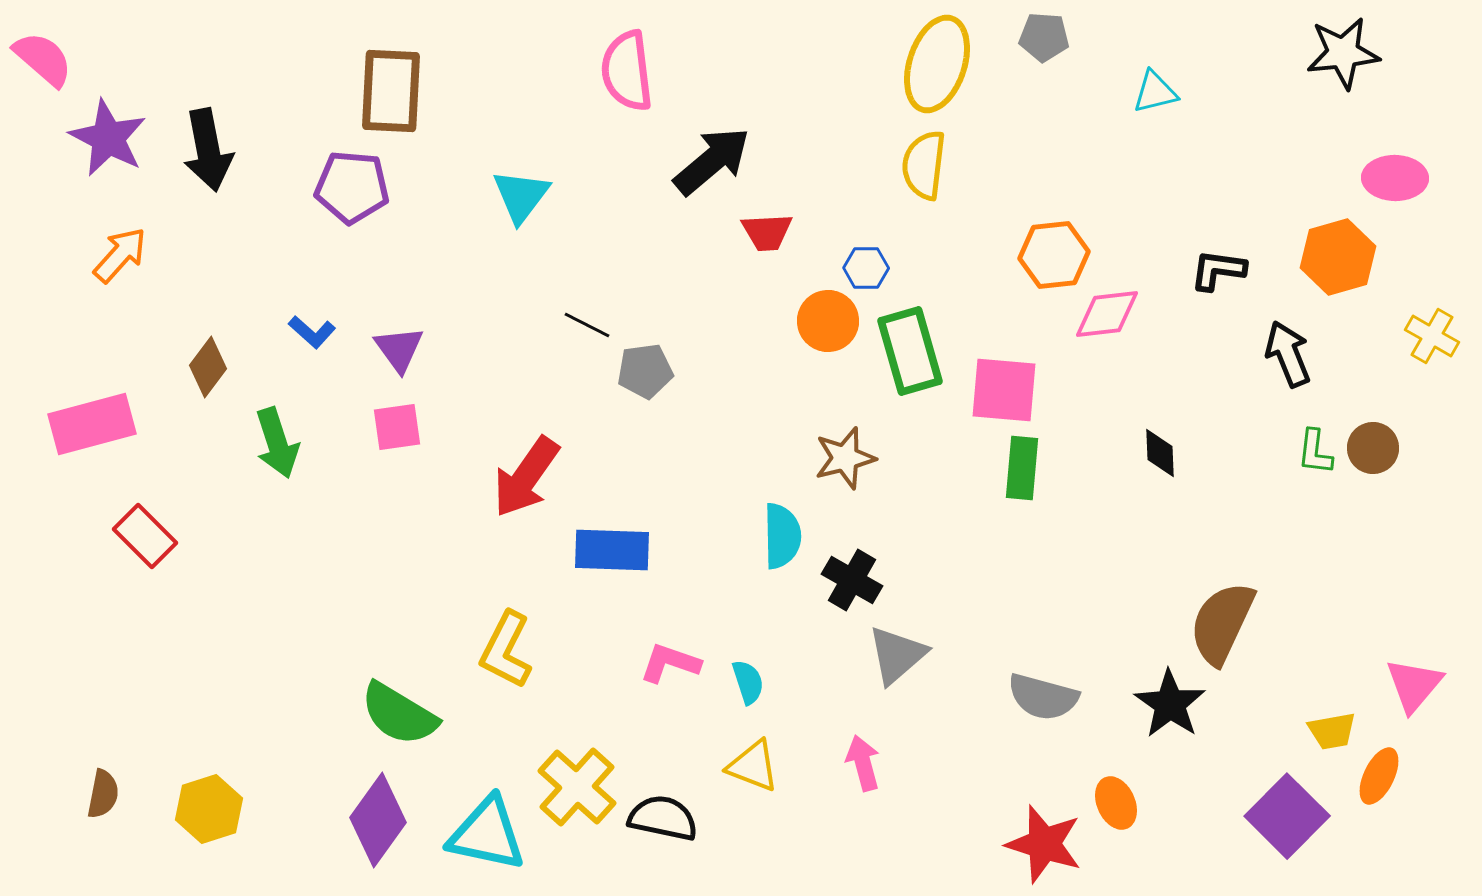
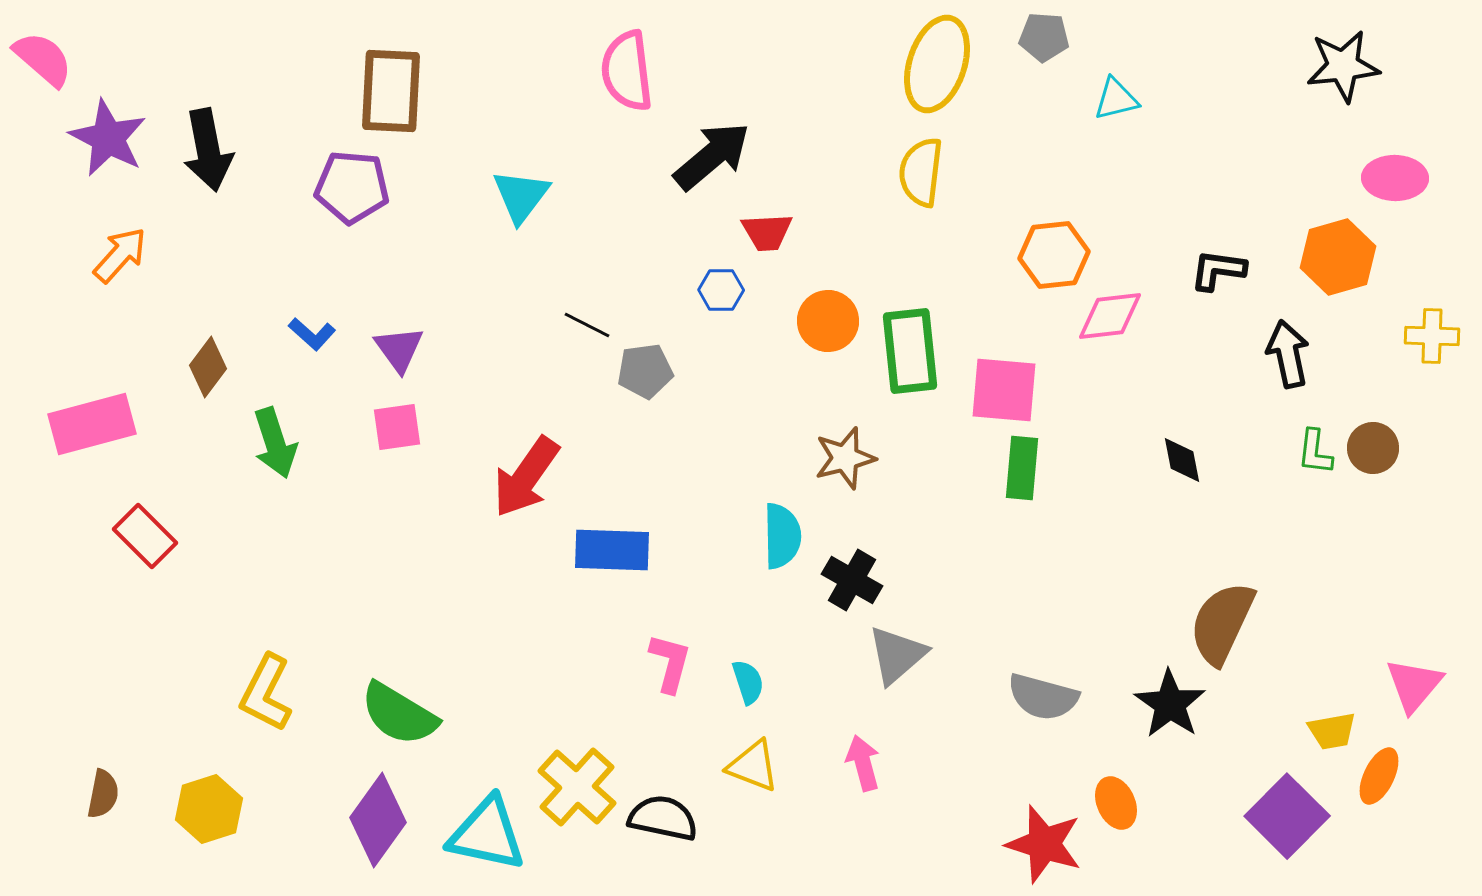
black star at (1343, 53): moved 13 px down
cyan triangle at (1155, 92): moved 39 px left, 7 px down
black arrow at (712, 161): moved 5 px up
yellow semicircle at (924, 165): moved 3 px left, 7 px down
blue hexagon at (866, 268): moved 145 px left, 22 px down
pink diamond at (1107, 314): moved 3 px right, 2 px down
blue L-shape at (312, 332): moved 2 px down
yellow cross at (1432, 336): rotated 28 degrees counterclockwise
green rectangle at (910, 351): rotated 10 degrees clockwise
black arrow at (1288, 354): rotated 10 degrees clockwise
green arrow at (277, 443): moved 2 px left
black diamond at (1160, 453): moved 22 px right, 7 px down; rotated 9 degrees counterclockwise
yellow L-shape at (506, 650): moved 240 px left, 43 px down
pink L-shape at (670, 663): rotated 86 degrees clockwise
